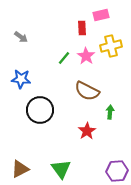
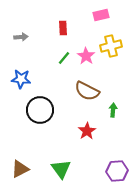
red rectangle: moved 19 px left
gray arrow: rotated 40 degrees counterclockwise
green arrow: moved 3 px right, 2 px up
